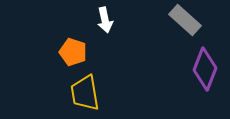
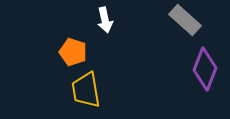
yellow trapezoid: moved 1 px right, 3 px up
